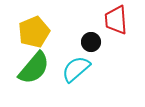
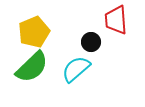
green semicircle: moved 2 px left, 1 px up; rotated 6 degrees clockwise
